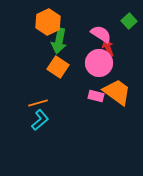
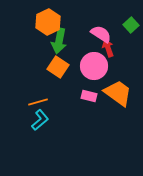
green square: moved 2 px right, 4 px down
pink circle: moved 5 px left, 3 px down
orange trapezoid: moved 1 px right, 1 px down
pink rectangle: moved 7 px left
orange line: moved 1 px up
